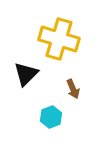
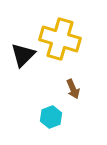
yellow cross: moved 1 px right
black triangle: moved 3 px left, 19 px up
